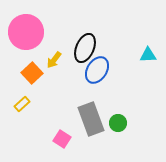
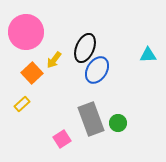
pink square: rotated 24 degrees clockwise
